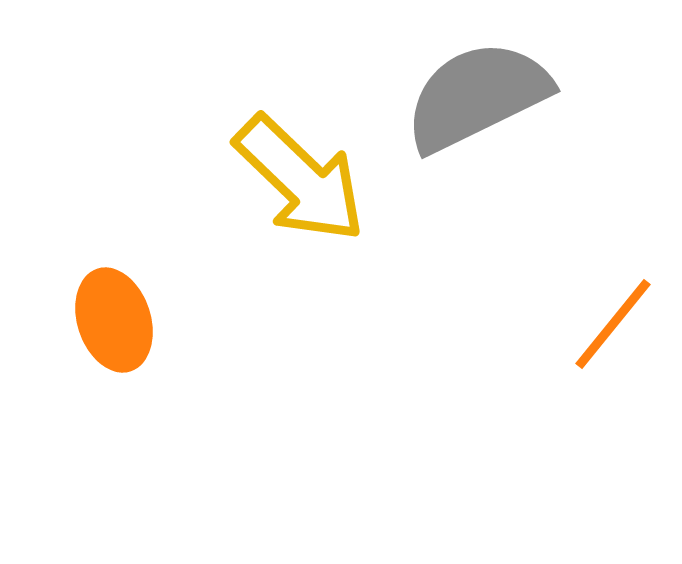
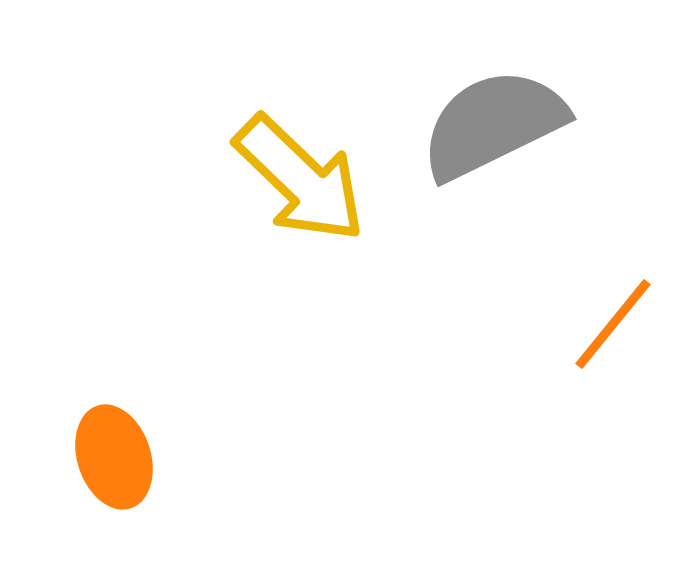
gray semicircle: moved 16 px right, 28 px down
orange ellipse: moved 137 px down
